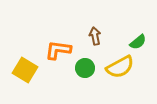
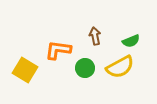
green semicircle: moved 7 px left, 1 px up; rotated 18 degrees clockwise
